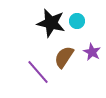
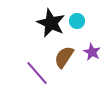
black star: rotated 12 degrees clockwise
purple line: moved 1 px left, 1 px down
